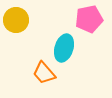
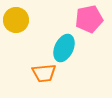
cyan ellipse: rotated 8 degrees clockwise
orange trapezoid: rotated 55 degrees counterclockwise
